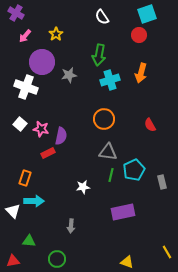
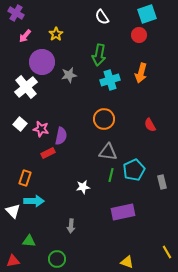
white cross: rotated 30 degrees clockwise
